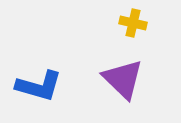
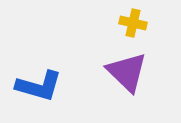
purple triangle: moved 4 px right, 7 px up
